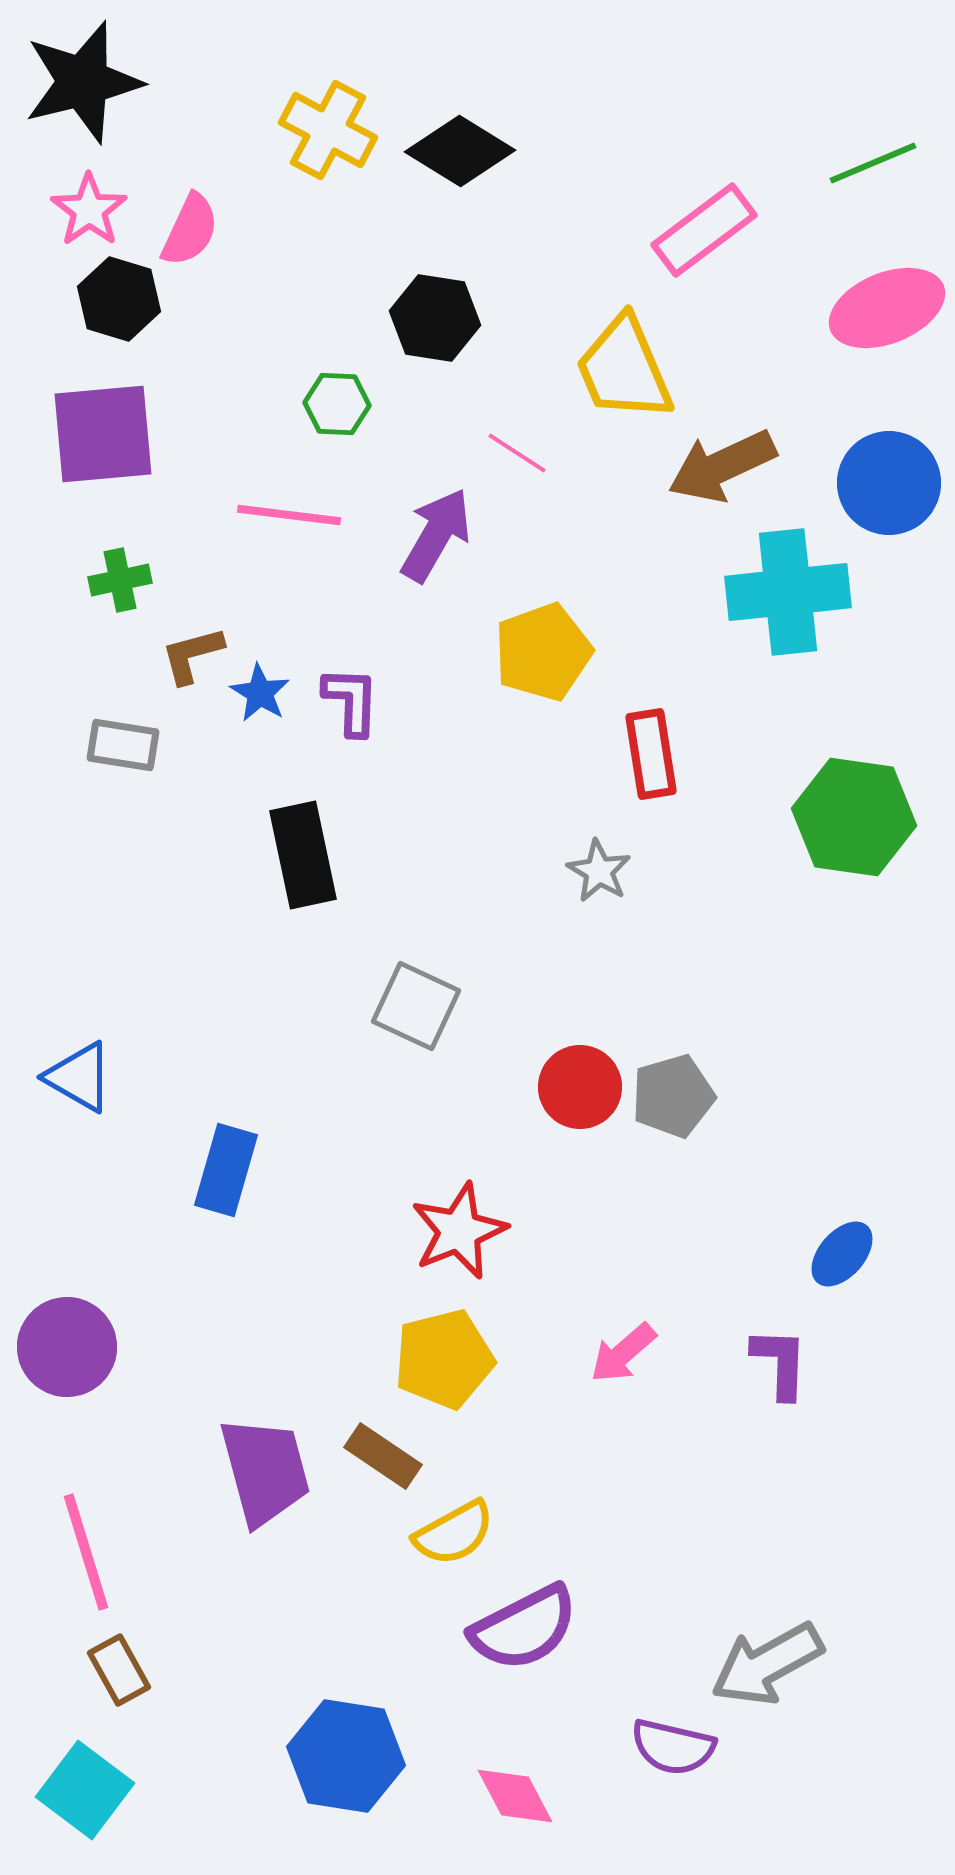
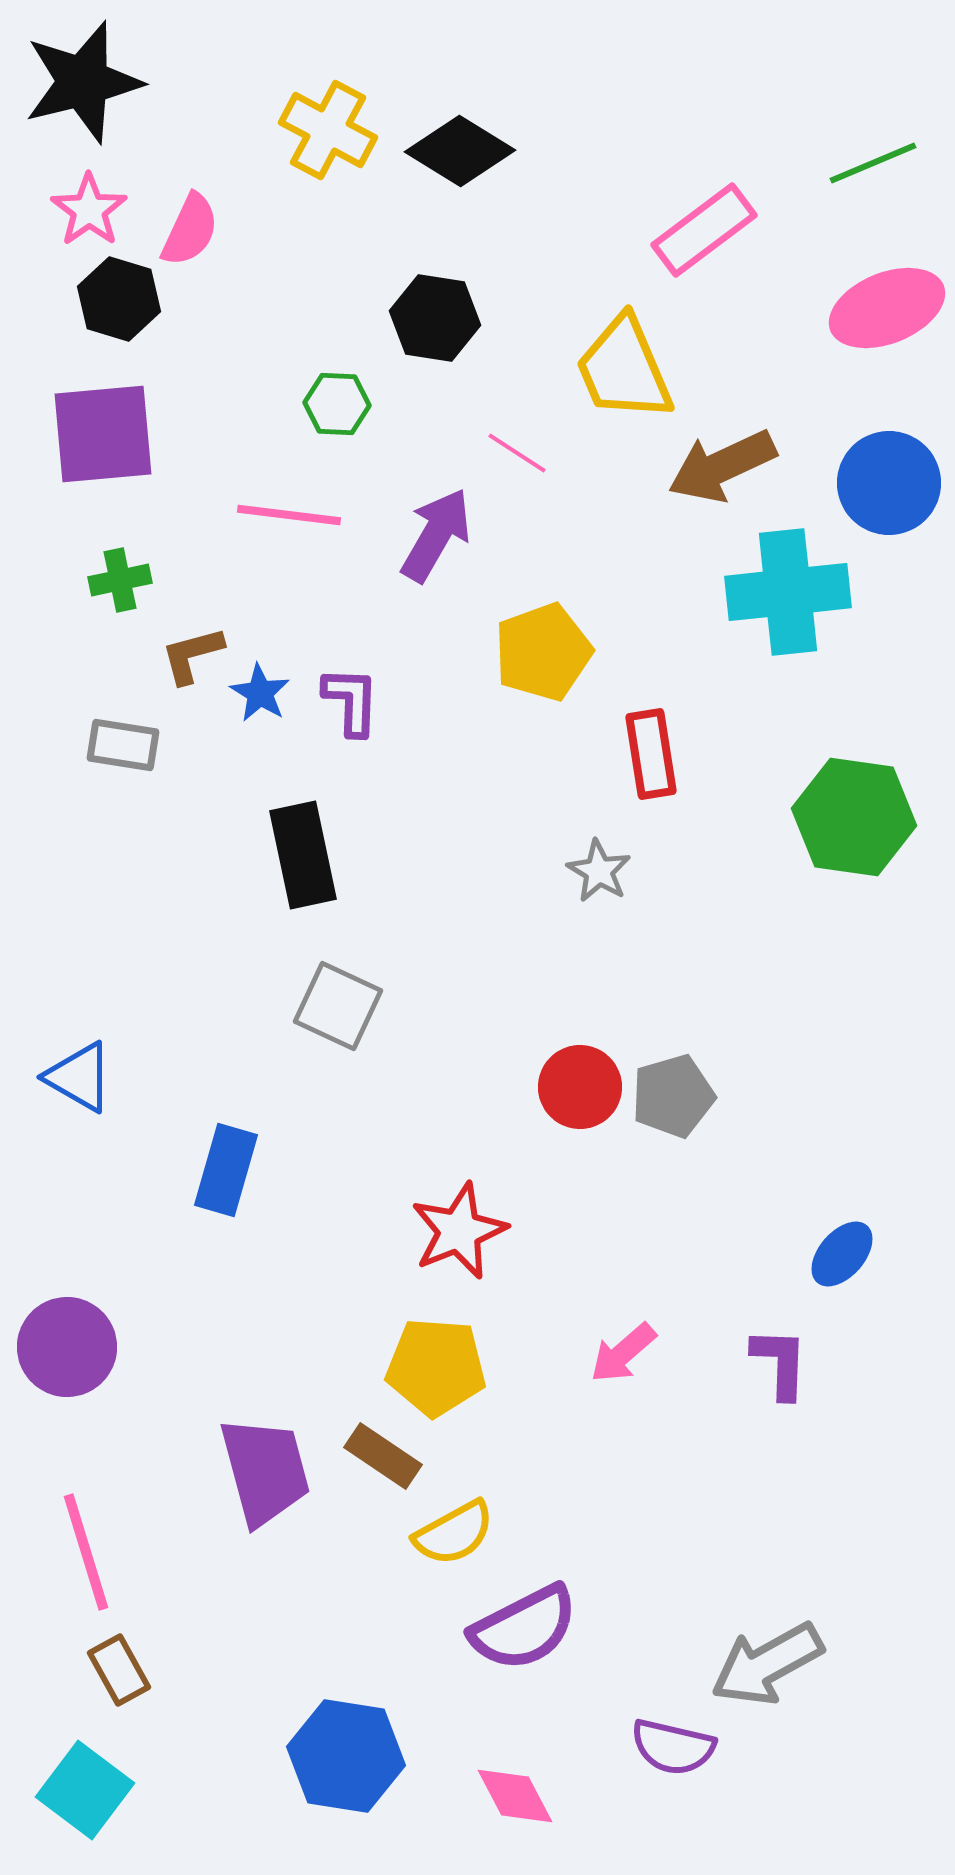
gray square at (416, 1006): moved 78 px left
yellow pentagon at (444, 1359): moved 8 px left, 8 px down; rotated 18 degrees clockwise
